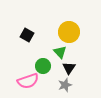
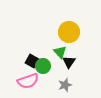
black square: moved 5 px right, 26 px down
black triangle: moved 6 px up
